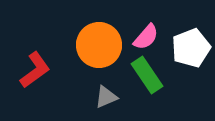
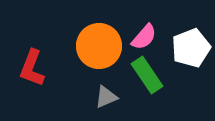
pink semicircle: moved 2 px left
orange circle: moved 1 px down
red L-shape: moved 3 px left, 2 px up; rotated 147 degrees clockwise
